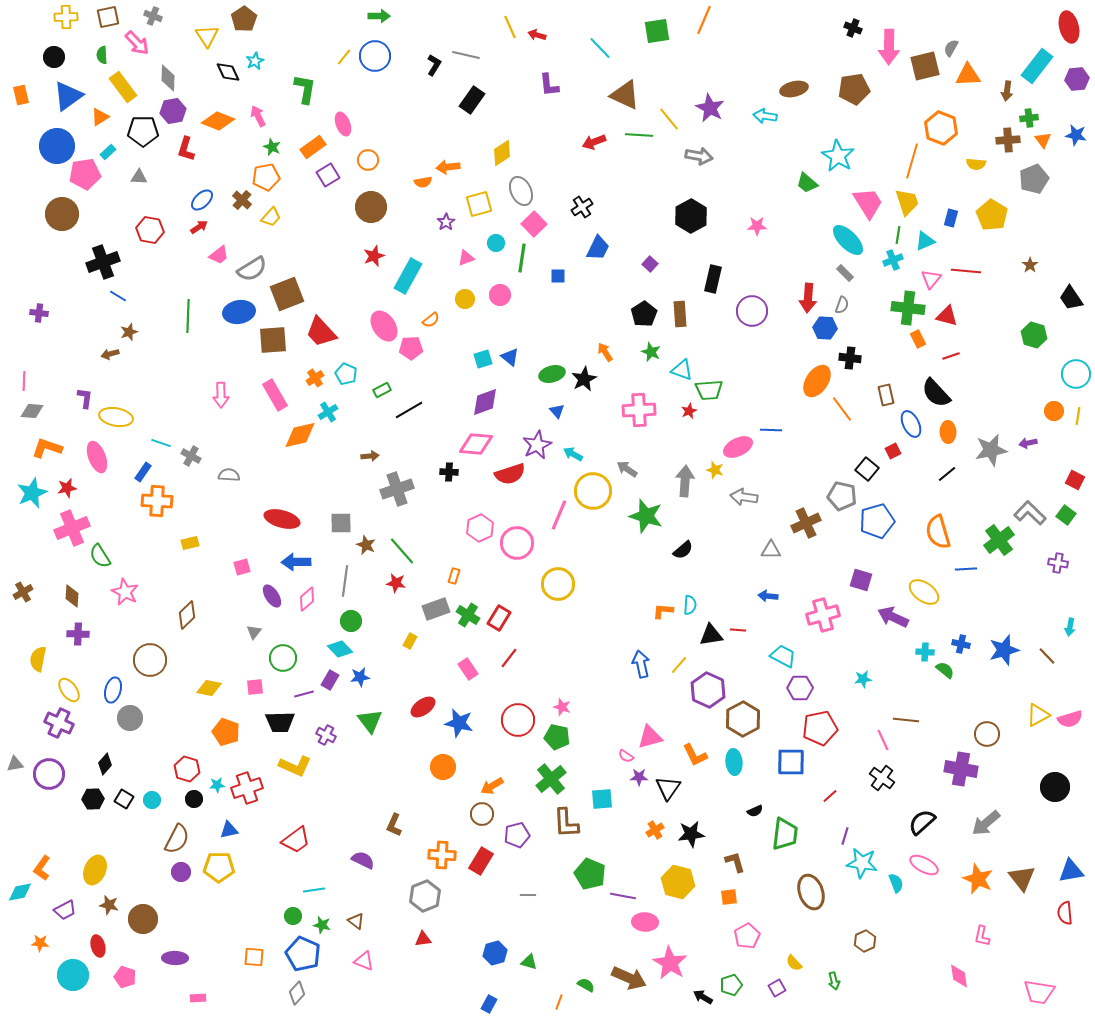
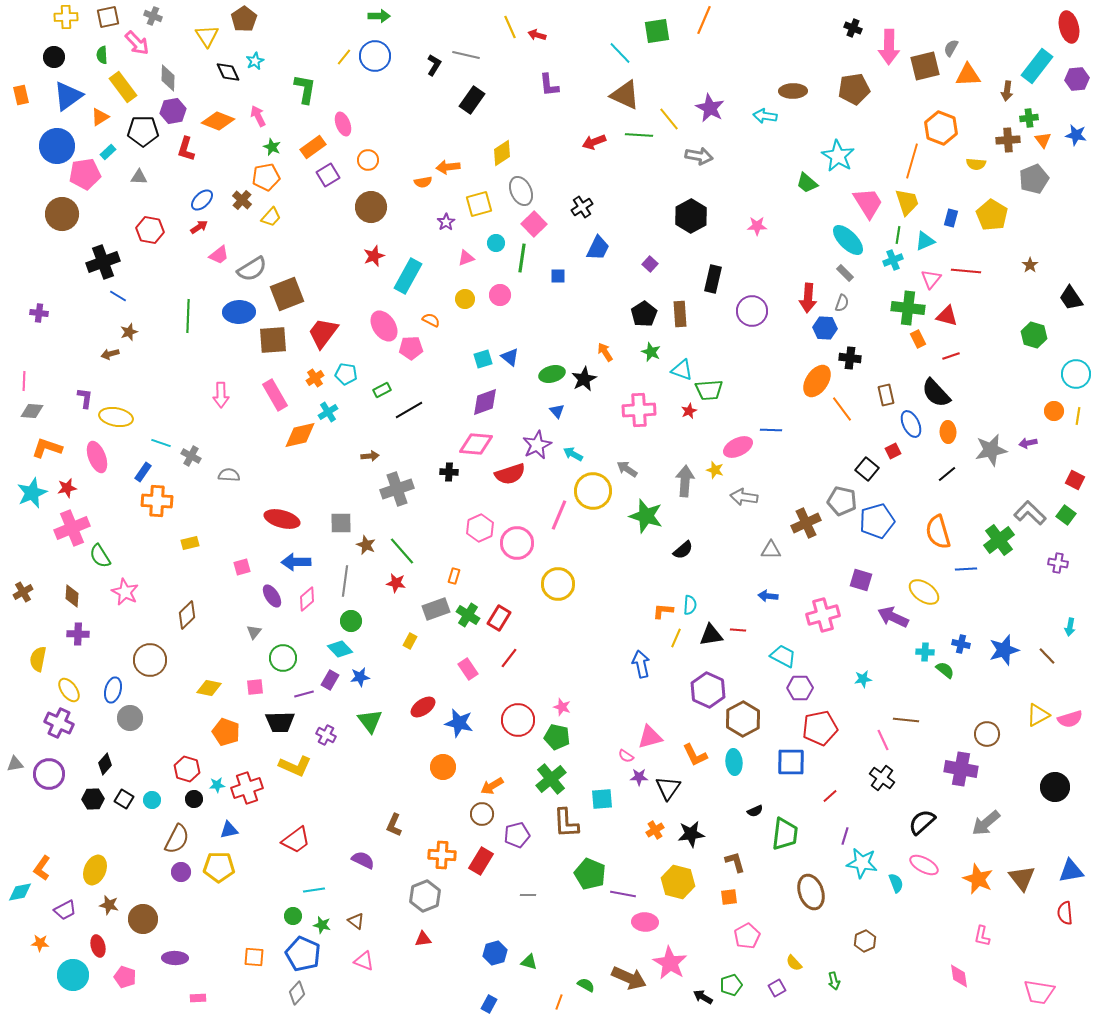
cyan line at (600, 48): moved 20 px right, 5 px down
brown ellipse at (794, 89): moved 1 px left, 2 px down; rotated 12 degrees clockwise
gray semicircle at (842, 305): moved 2 px up
blue ellipse at (239, 312): rotated 8 degrees clockwise
orange semicircle at (431, 320): rotated 114 degrees counterclockwise
red trapezoid at (321, 332): moved 2 px right, 1 px down; rotated 80 degrees clockwise
cyan pentagon at (346, 374): rotated 15 degrees counterclockwise
gray pentagon at (842, 496): moved 5 px down
yellow line at (679, 665): moved 3 px left, 27 px up; rotated 18 degrees counterclockwise
purple line at (623, 896): moved 2 px up
